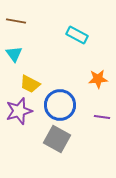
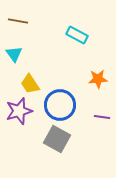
brown line: moved 2 px right
yellow trapezoid: rotated 30 degrees clockwise
